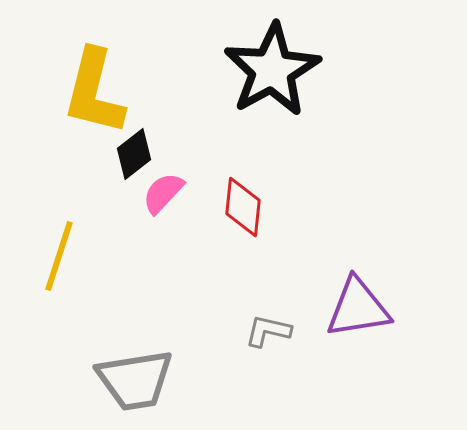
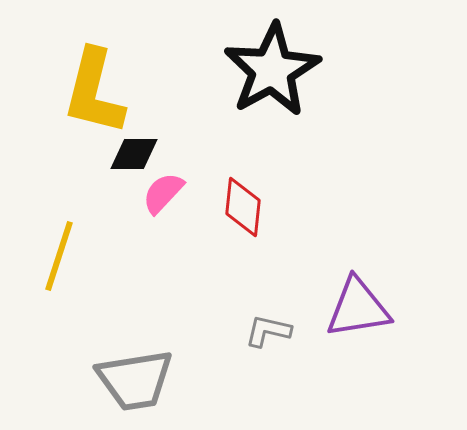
black diamond: rotated 39 degrees clockwise
